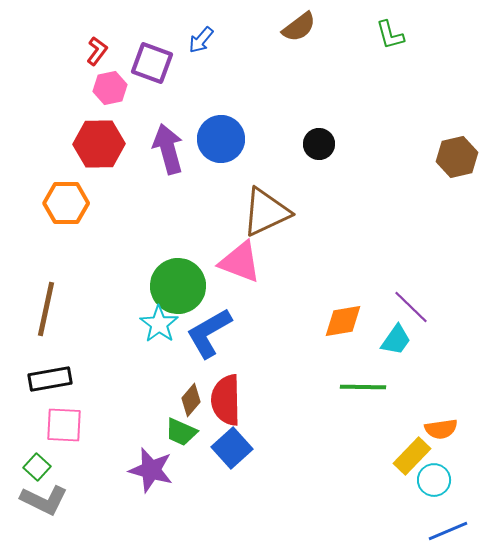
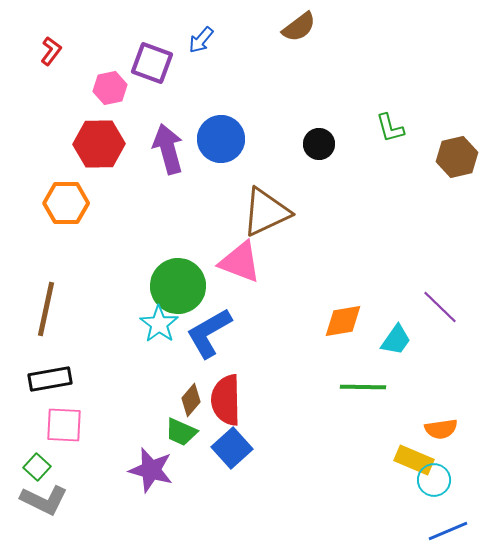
green L-shape: moved 93 px down
red L-shape: moved 46 px left
purple line: moved 29 px right
yellow rectangle: moved 2 px right, 4 px down; rotated 69 degrees clockwise
